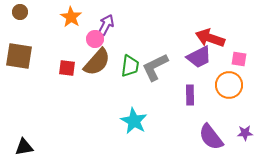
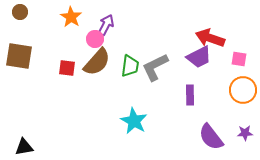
orange circle: moved 14 px right, 5 px down
